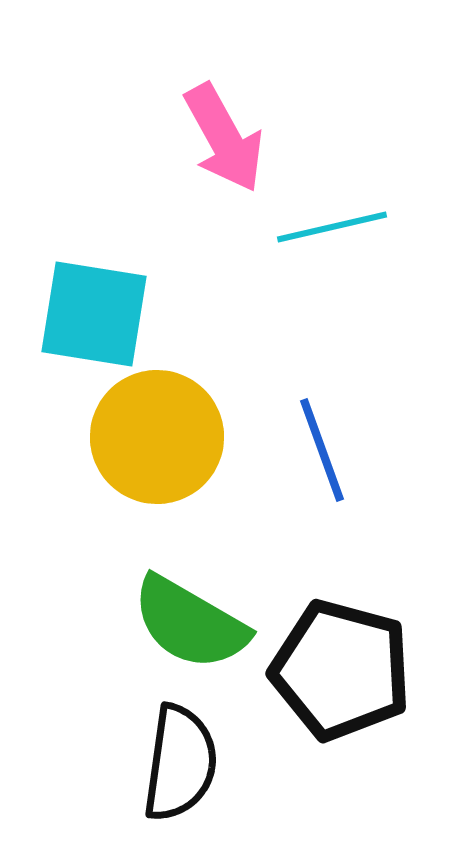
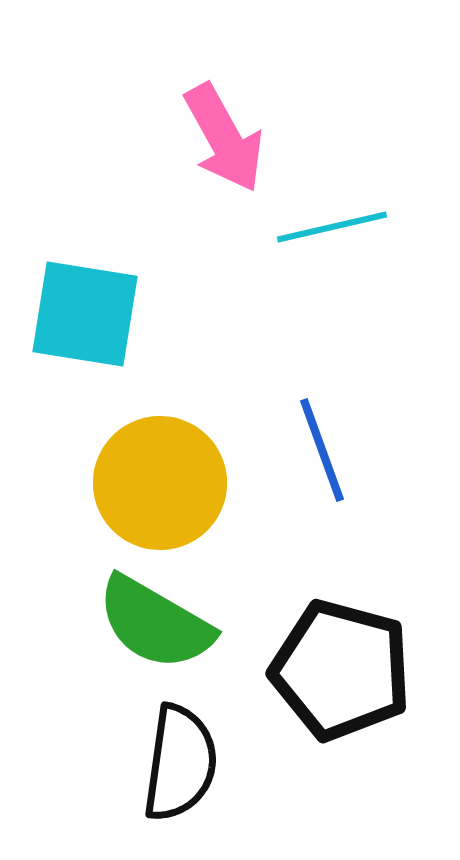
cyan square: moved 9 px left
yellow circle: moved 3 px right, 46 px down
green semicircle: moved 35 px left
